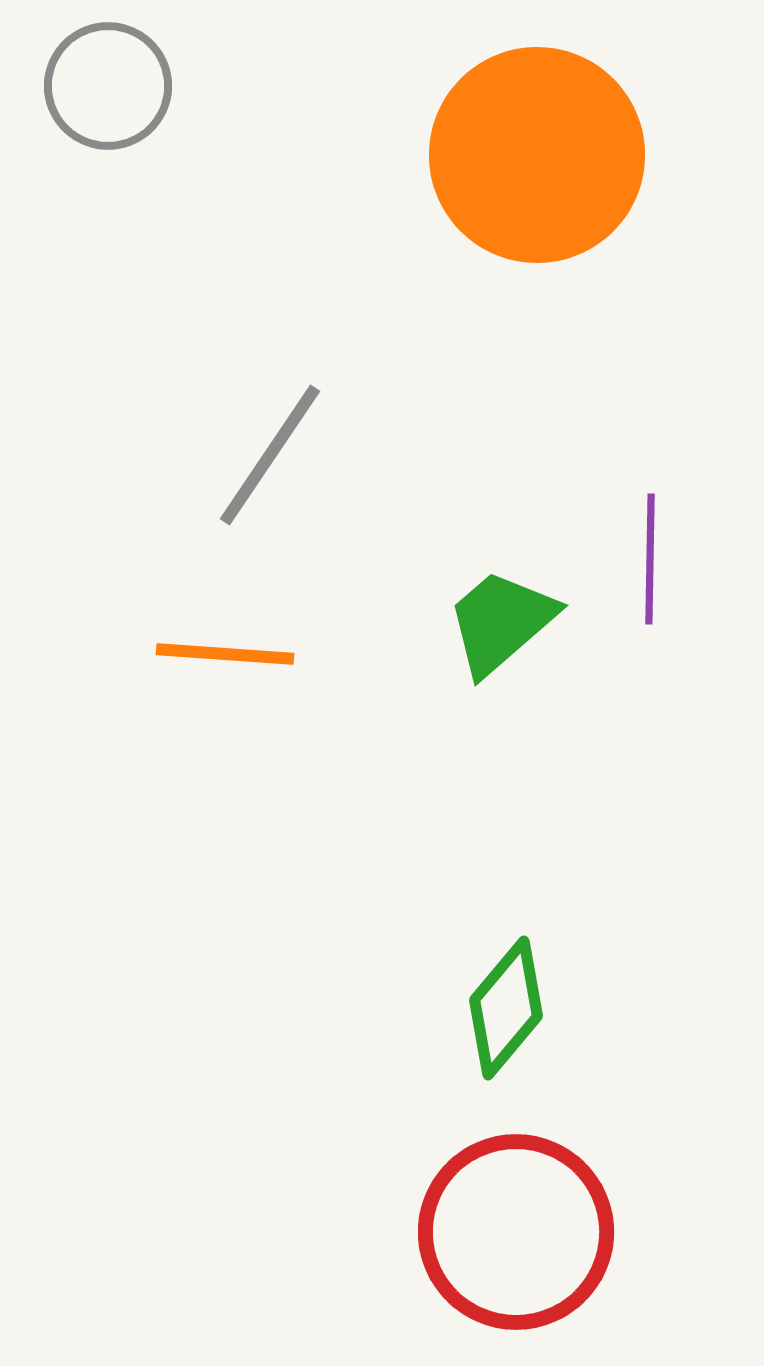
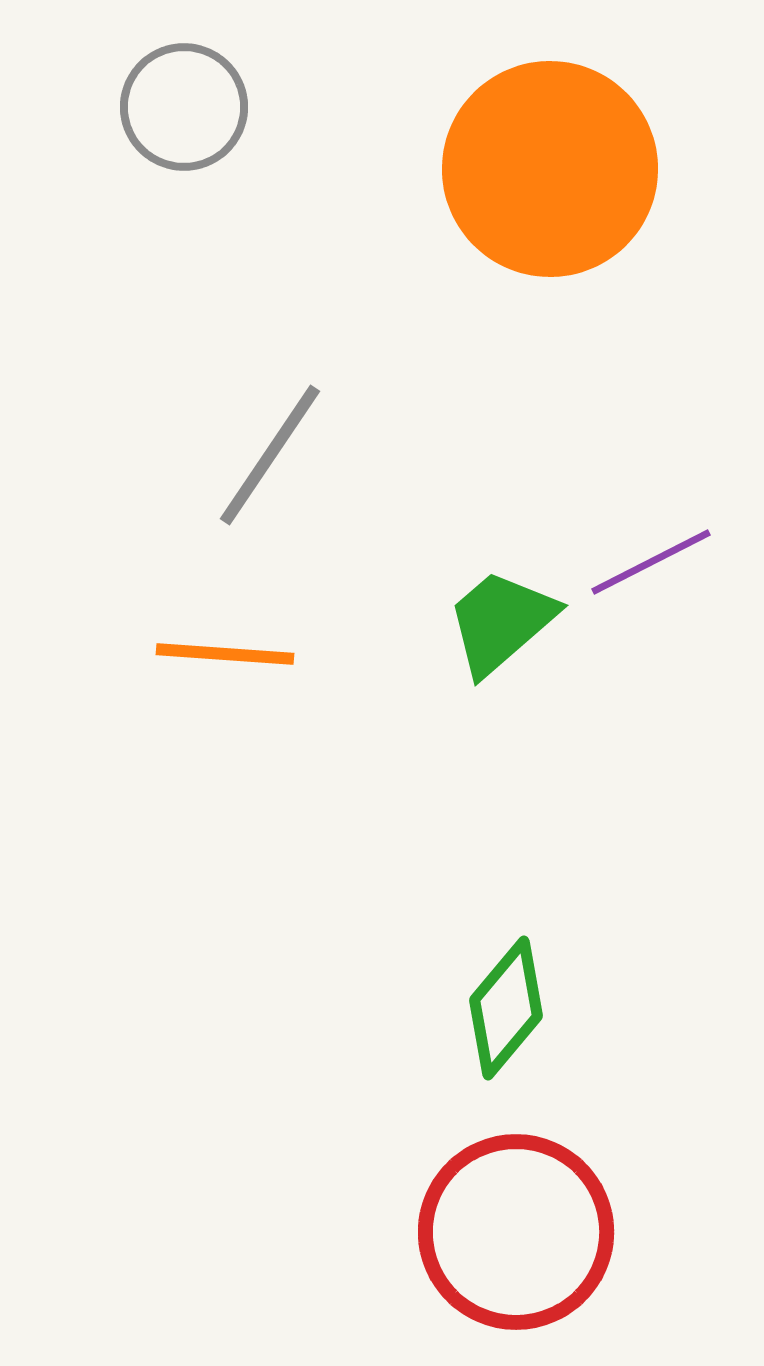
gray circle: moved 76 px right, 21 px down
orange circle: moved 13 px right, 14 px down
purple line: moved 1 px right, 3 px down; rotated 62 degrees clockwise
